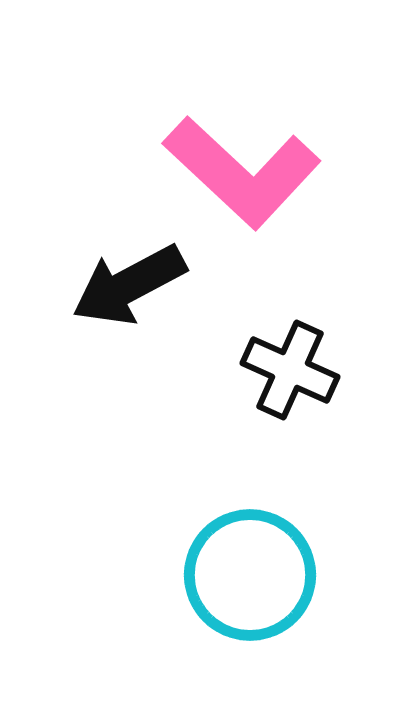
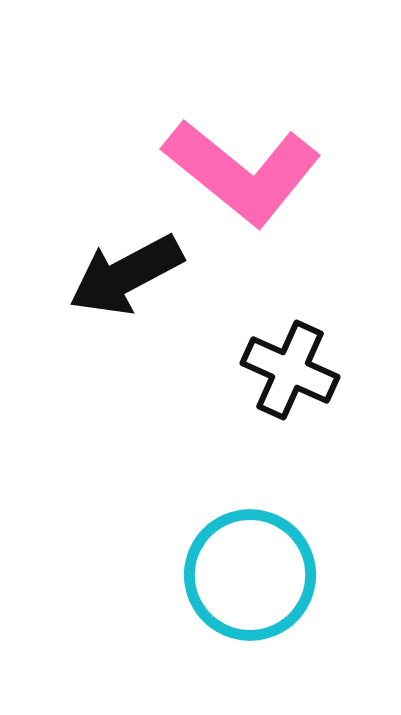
pink L-shape: rotated 4 degrees counterclockwise
black arrow: moved 3 px left, 10 px up
